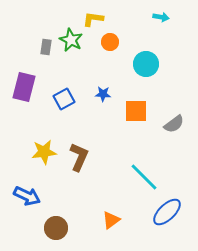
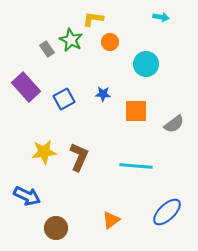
gray rectangle: moved 1 px right, 2 px down; rotated 42 degrees counterclockwise
purple rectangle: moved 2 px right; rotated 56 degrees counterclockwise
cyan line: moved 8 px left, 11 px up; rotated 40 degrees counterclockwise
